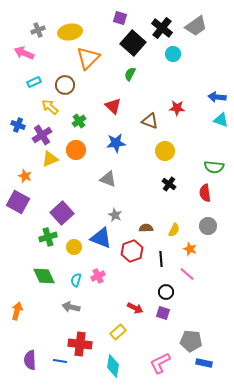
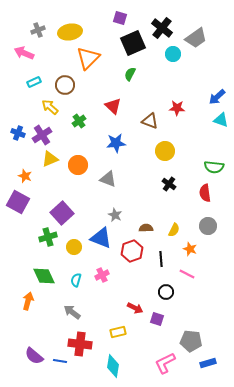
gray trapezoid at (196, 26): moved 12 px down
black square at (133, 43): rotated 25 degrees clockwise
blue arrow at (217, 97): rotated 48 degrees counterclockwise
blue cross at (18, 125): moved 8 px down
orange circle at (76, 150): moved 2 px right, 15 px down
pink line at (187, 274): rotated 14 degrees counterclockwise
pink cross at (98, 276): moved 4 px right, 1 px up
gray arrow at (71, 307): moved 1 px right, 5 px down; rotated 24 degrees clockwise
orange arrow at (17, 311): moved 11 px right, 10 px up
purple square at (163, 313): moved 6 px left, 6 px down
yellow rectangle at (118, 332): rotated 28 degrees clockwise
purple semicircle at (30, 360): moved 4 px right, 4 px up; rotated 48 degrees counterclockwise
pink L-shape at (160, 363): moved 5 px right
blue rectangle at (204, 363): moved 4 px right; rotated 28 degrees counterclockwise
